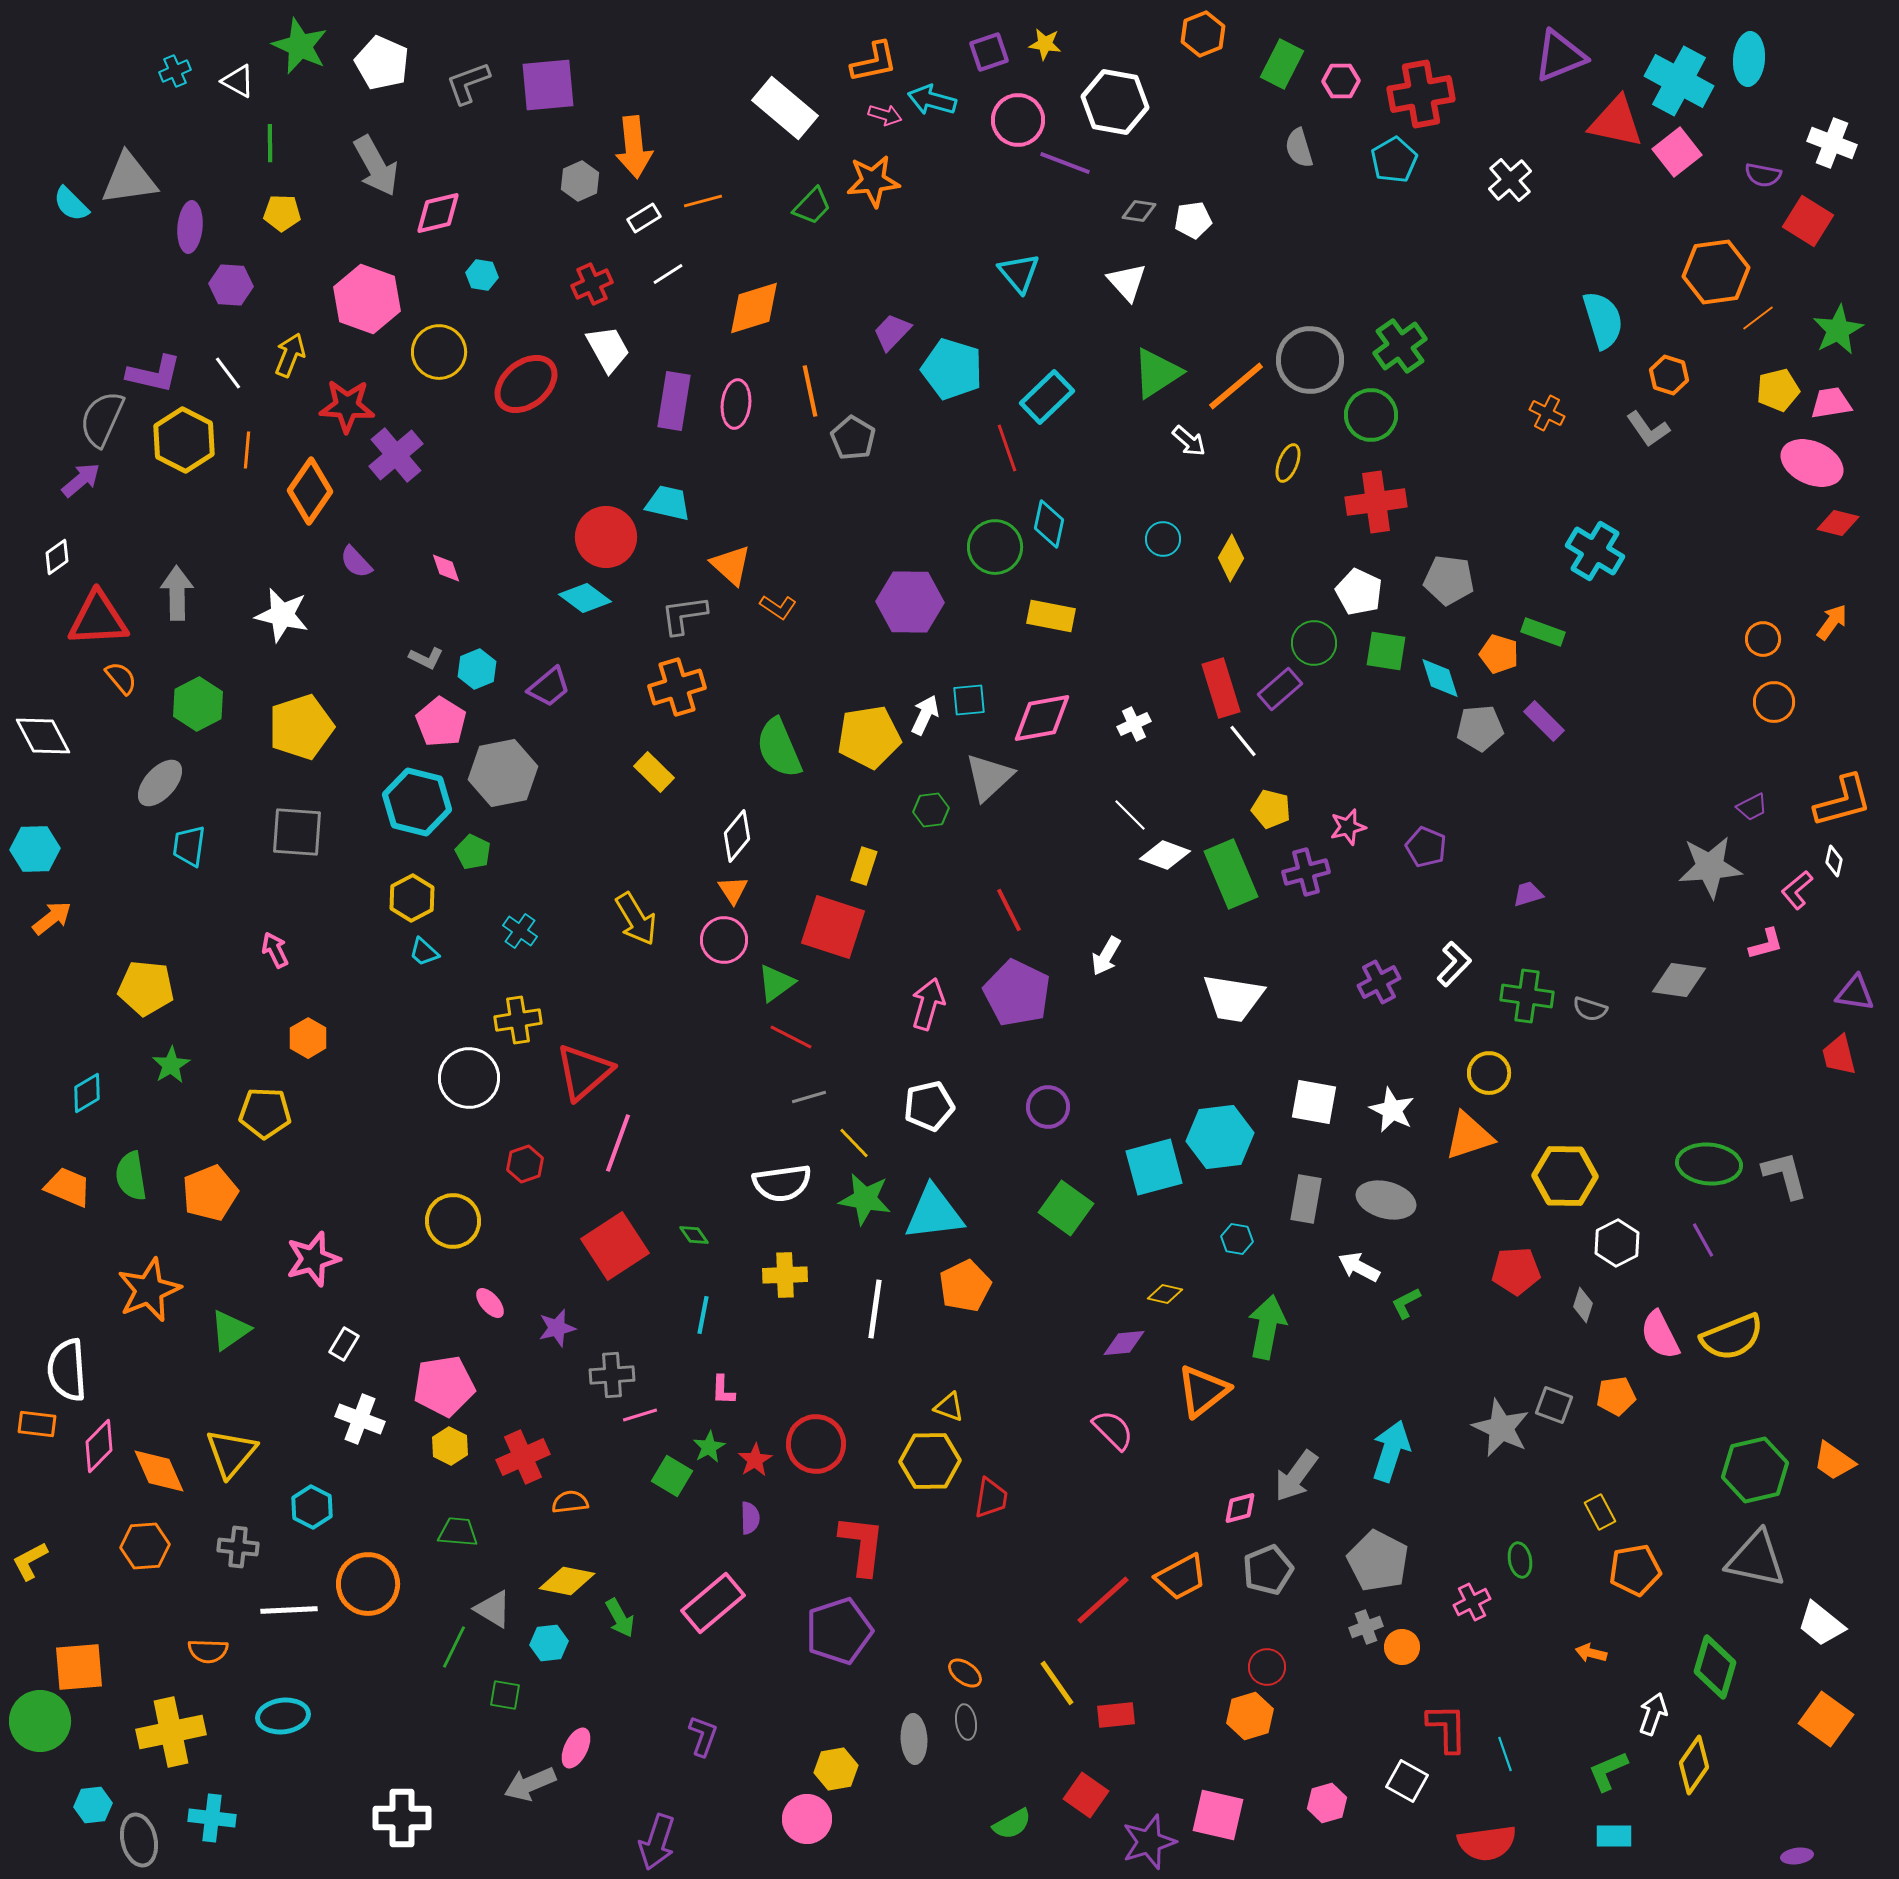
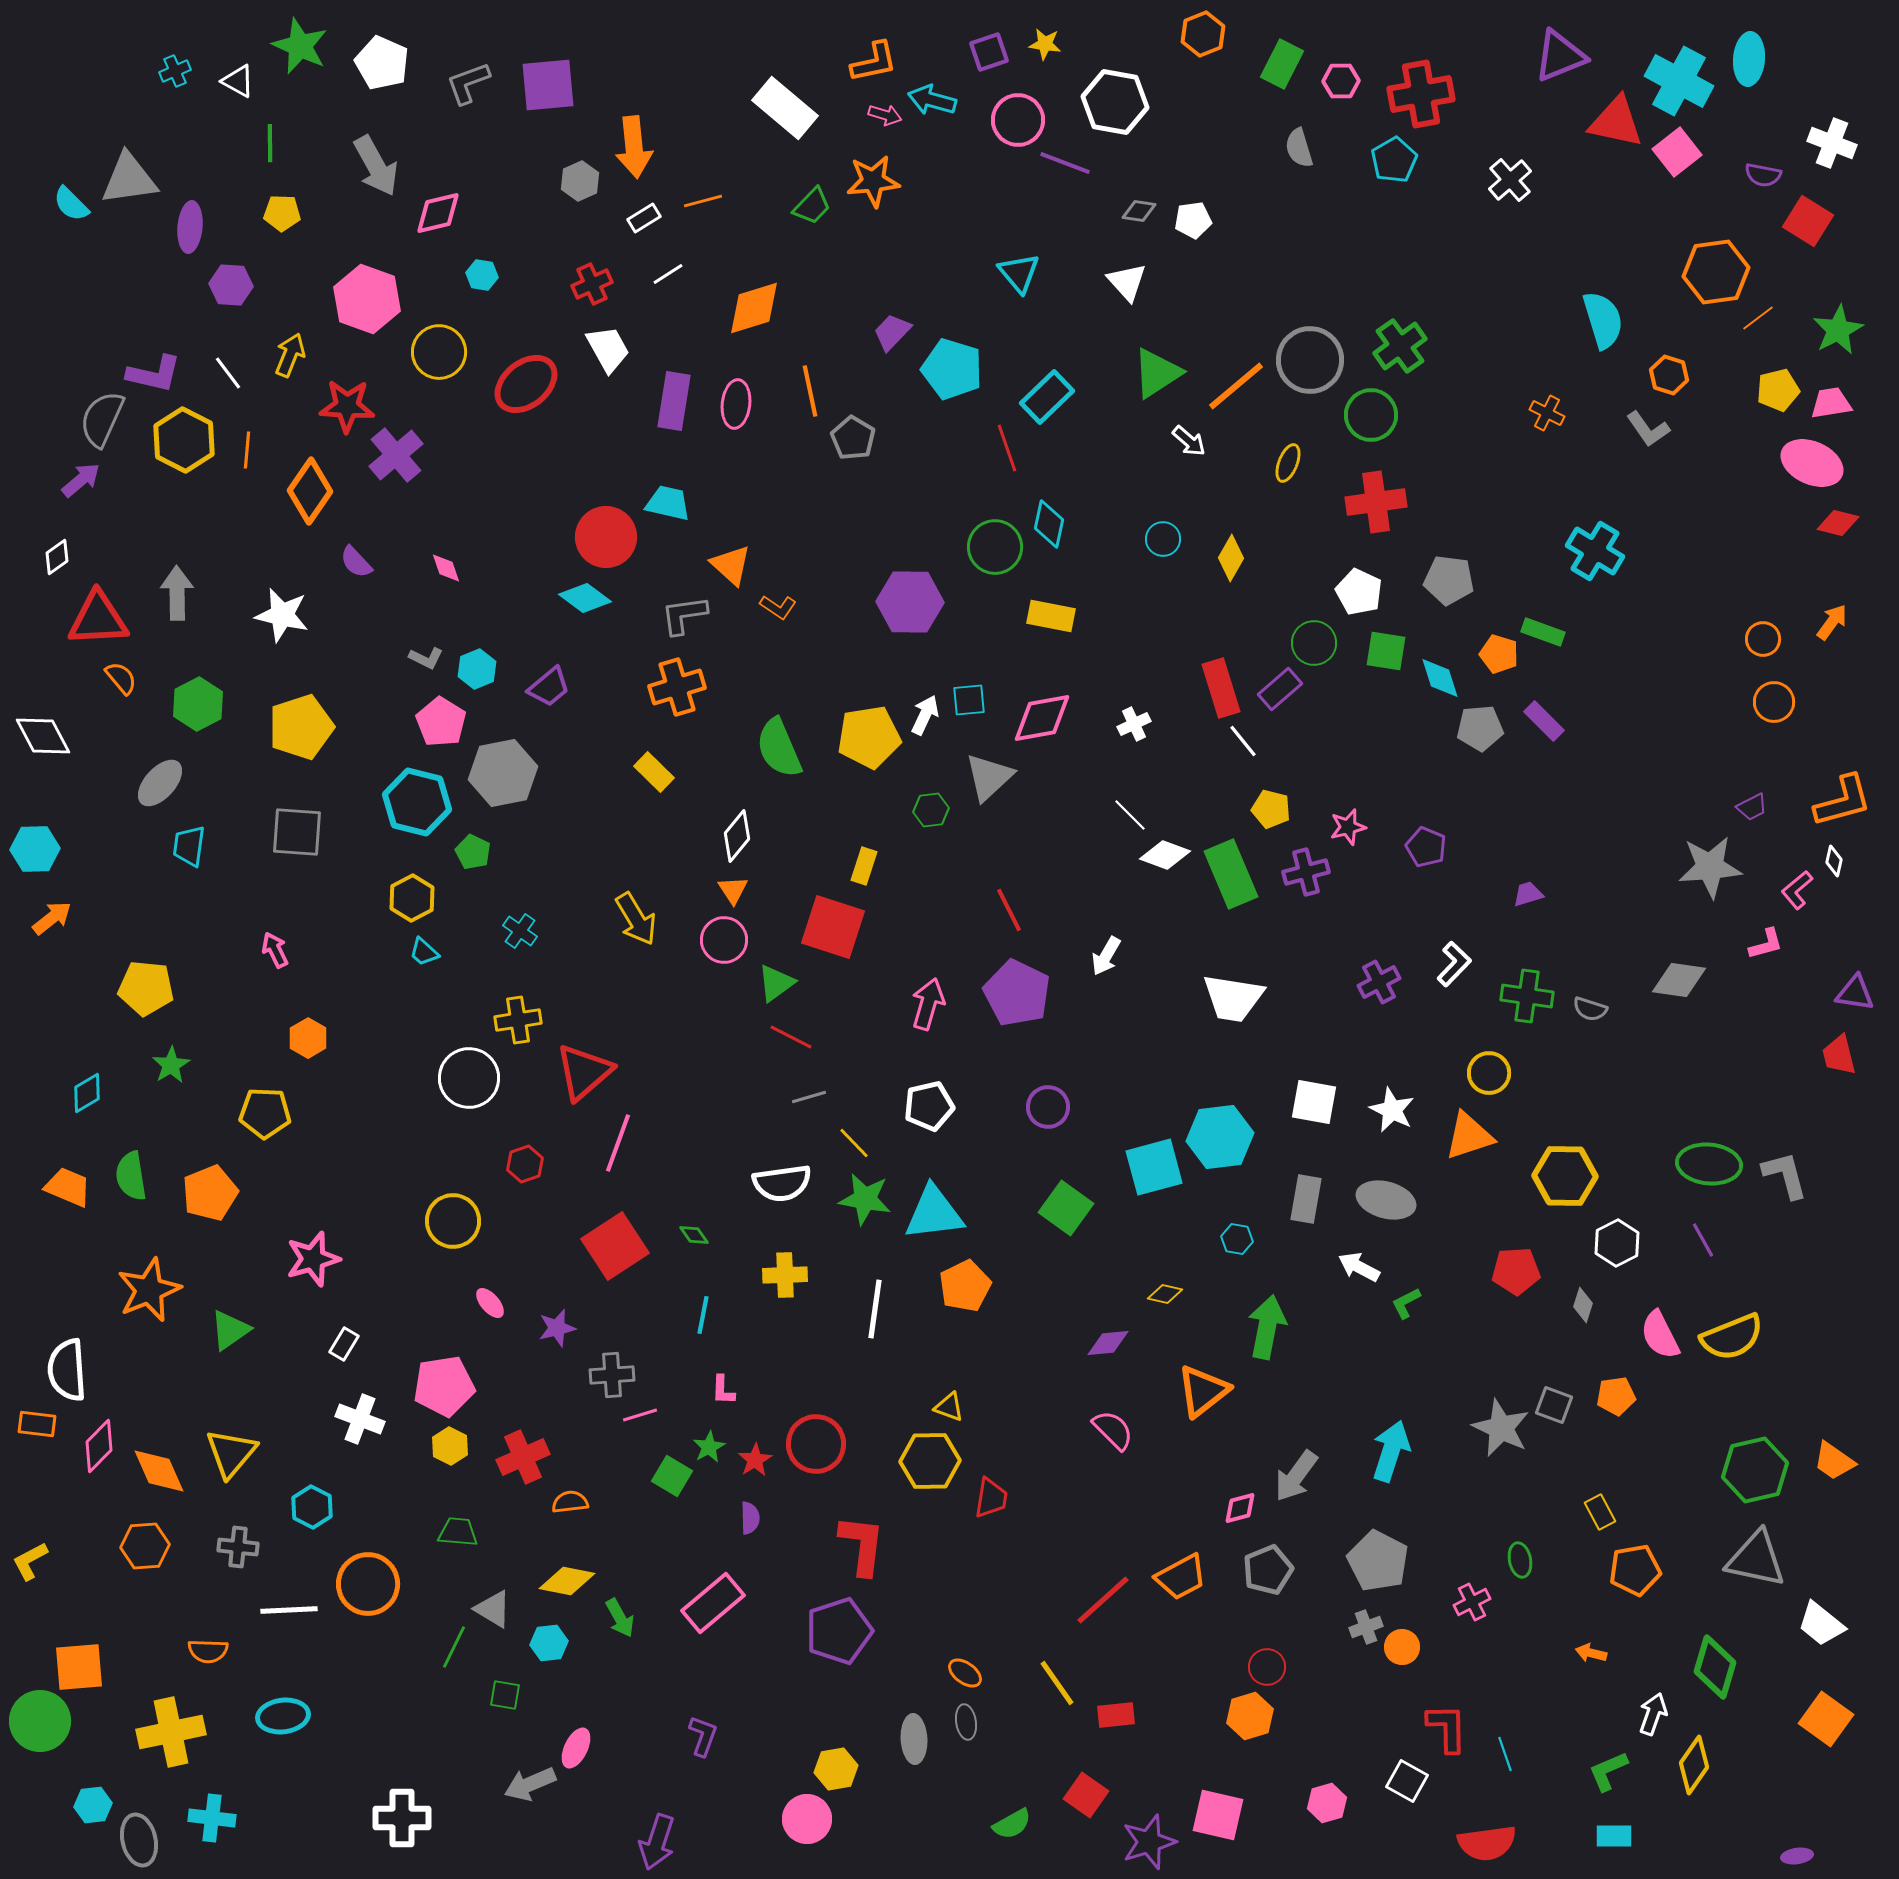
purple diamond at (1124, 1343): moved 16 px left
